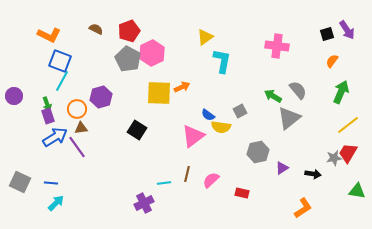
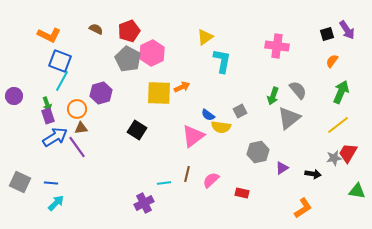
green arrow at (273, 96): rotated 102 degrees counterclockwise
purple hexagon at (101, 97): moved 4 px up
yellow line at (348, 125): moved 10 px left
